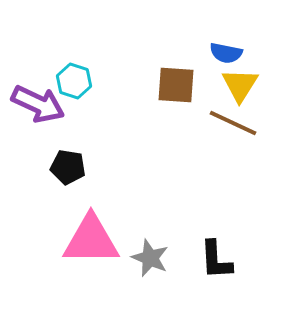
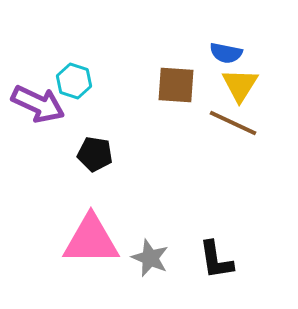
black pentagon: moved 27 px right, 13 px up
black L-shape: rotated 6 degrees counterclockwise
